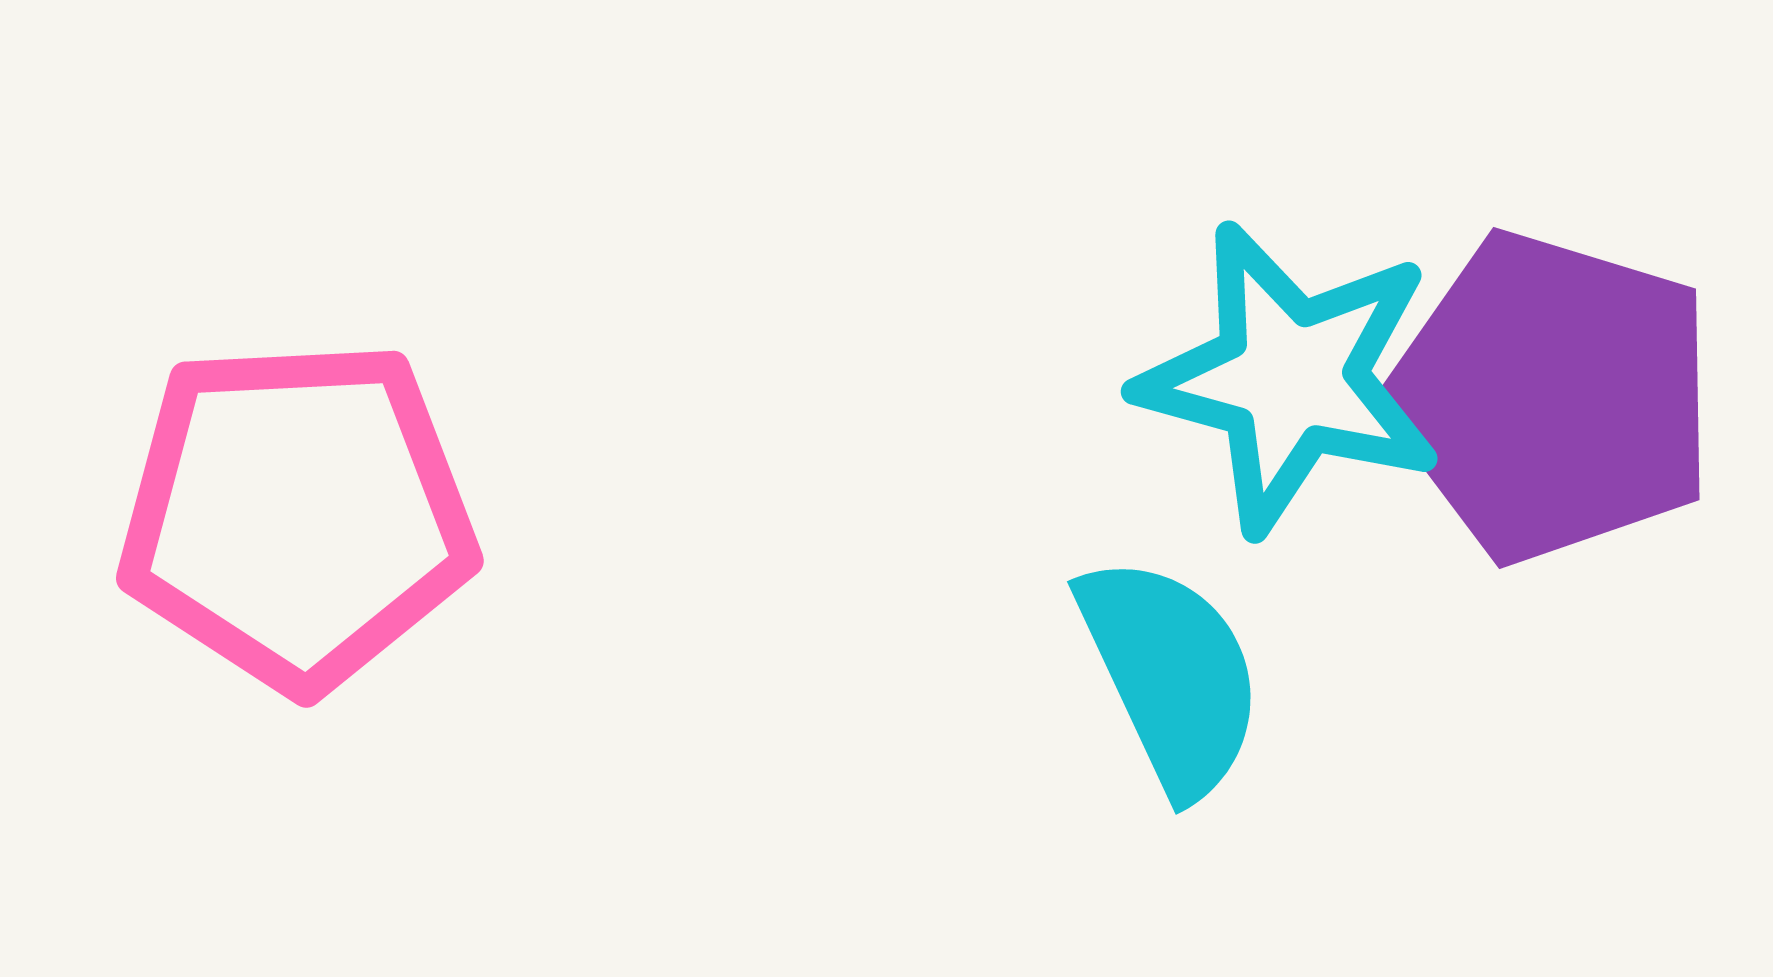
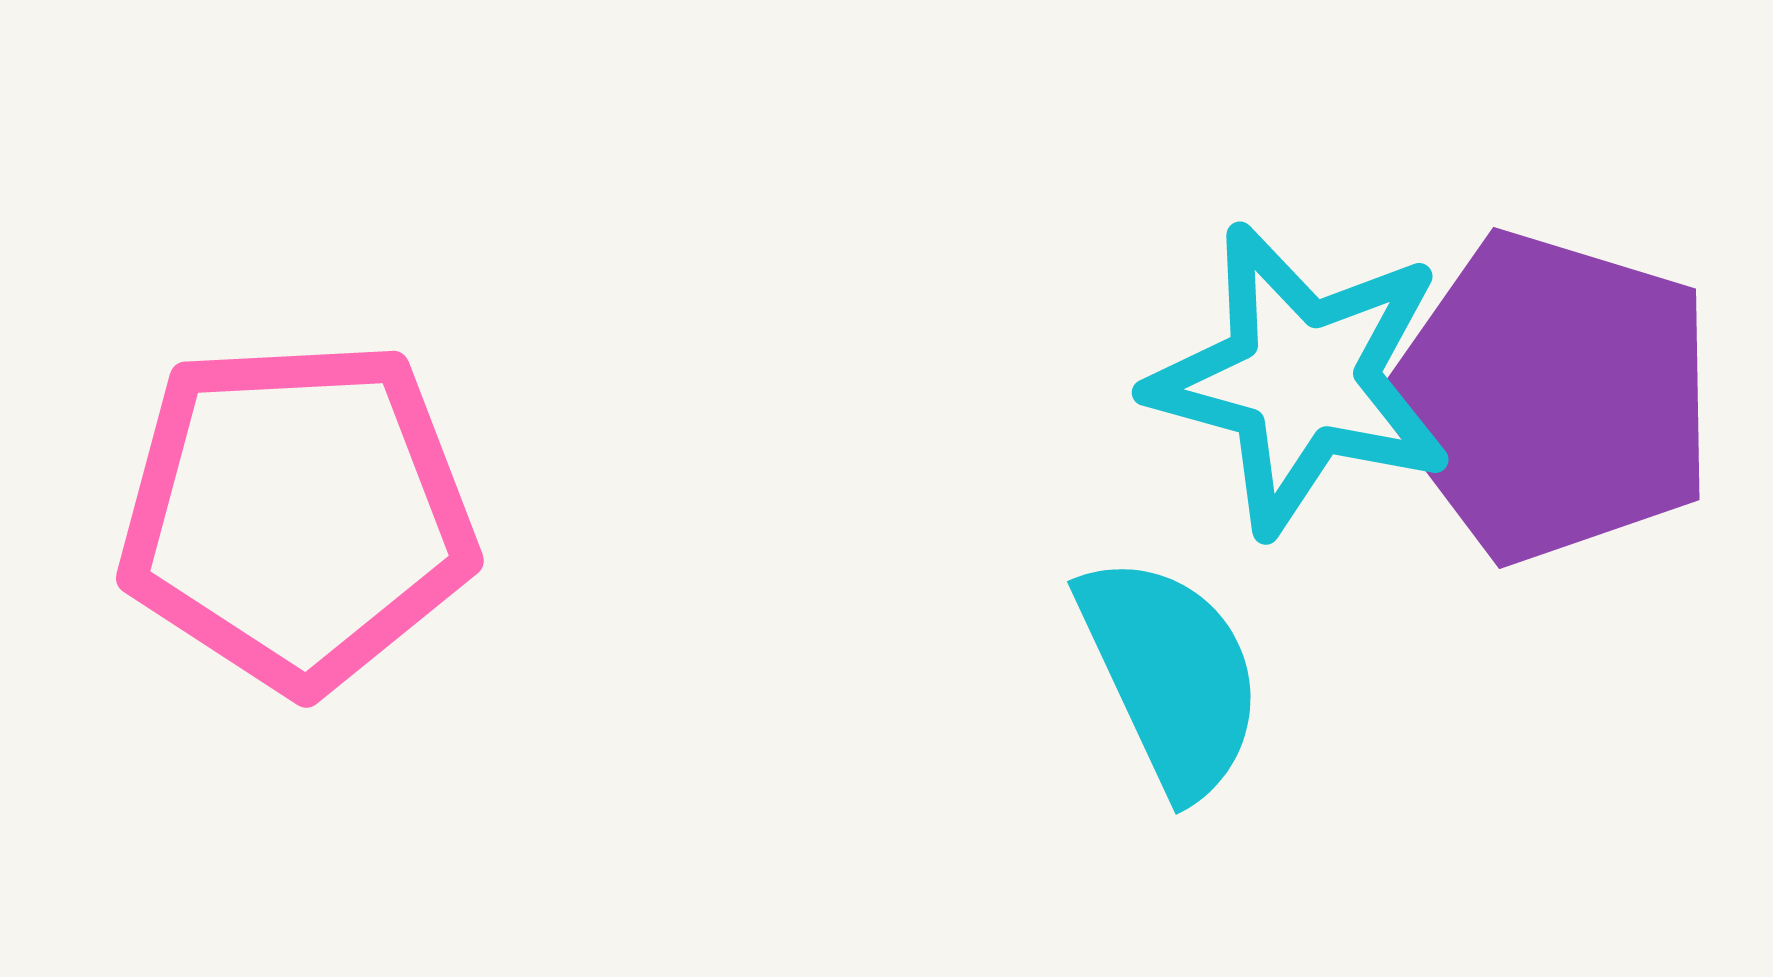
cyan star: moved 11 px right, 1 px down
